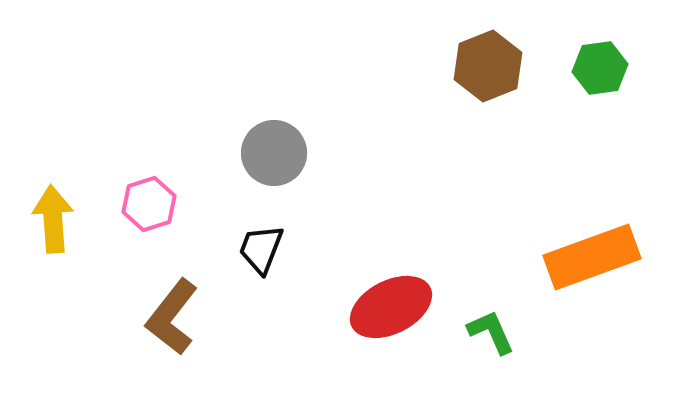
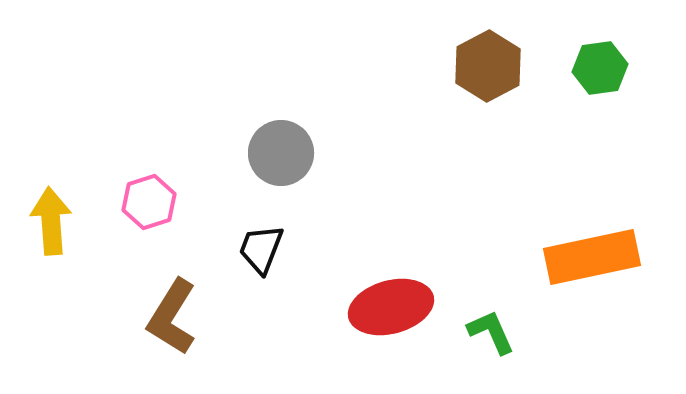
brown hexagon: rotated 6 degrees counterclockwise
gray circle: moved 7 px right
pink hexagon: moved 2 px up
yellow arrow: moved 2 px left, 2 px down
orange rectangle: rotated 8 degrees clockwise
red ellipse: rotated 12 degrees clockwise
brown L-shape: rotated 6 degrees counterclockwise
